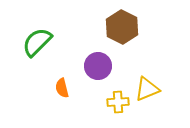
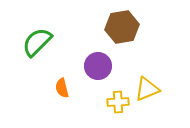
brown hexagon: rotated 24 degrees clockwise
